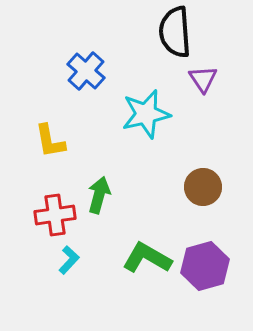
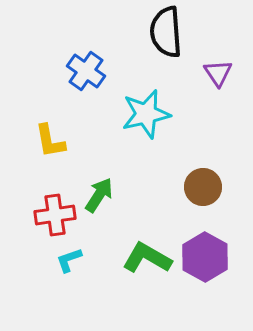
black semicircle: moved 9 px left
blue cross: rotated 6 degrees counterclockwise
purple triangle: moved 15 px right, 6 px up
green arrow: rotated 18 degrees clockwise
cyan L-shape: rotated 152 degrees counterclockwise
purple hexagon: moved 9 px up; rotated 15 degrees counterclockwise
